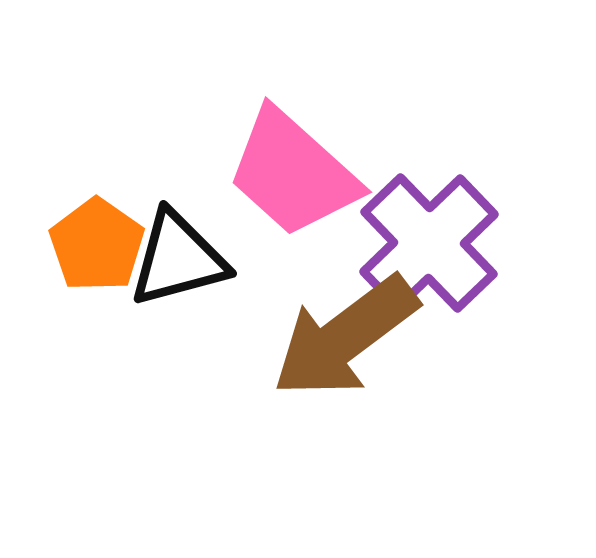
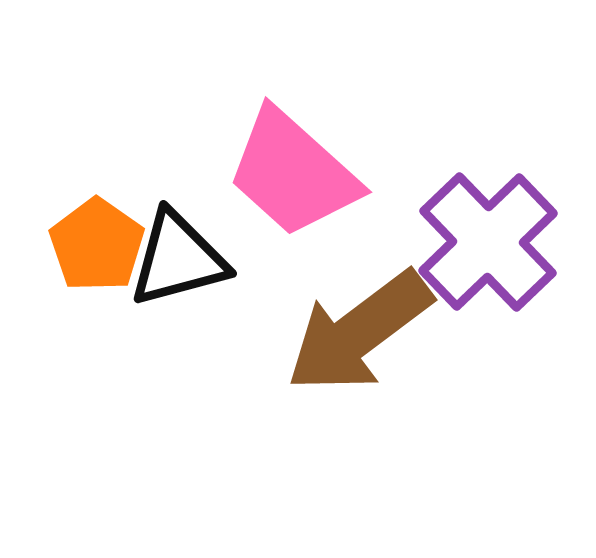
purple cross: moved 59 px right, 1 px up
brown arrow: moved 14 px right, 5 px up
